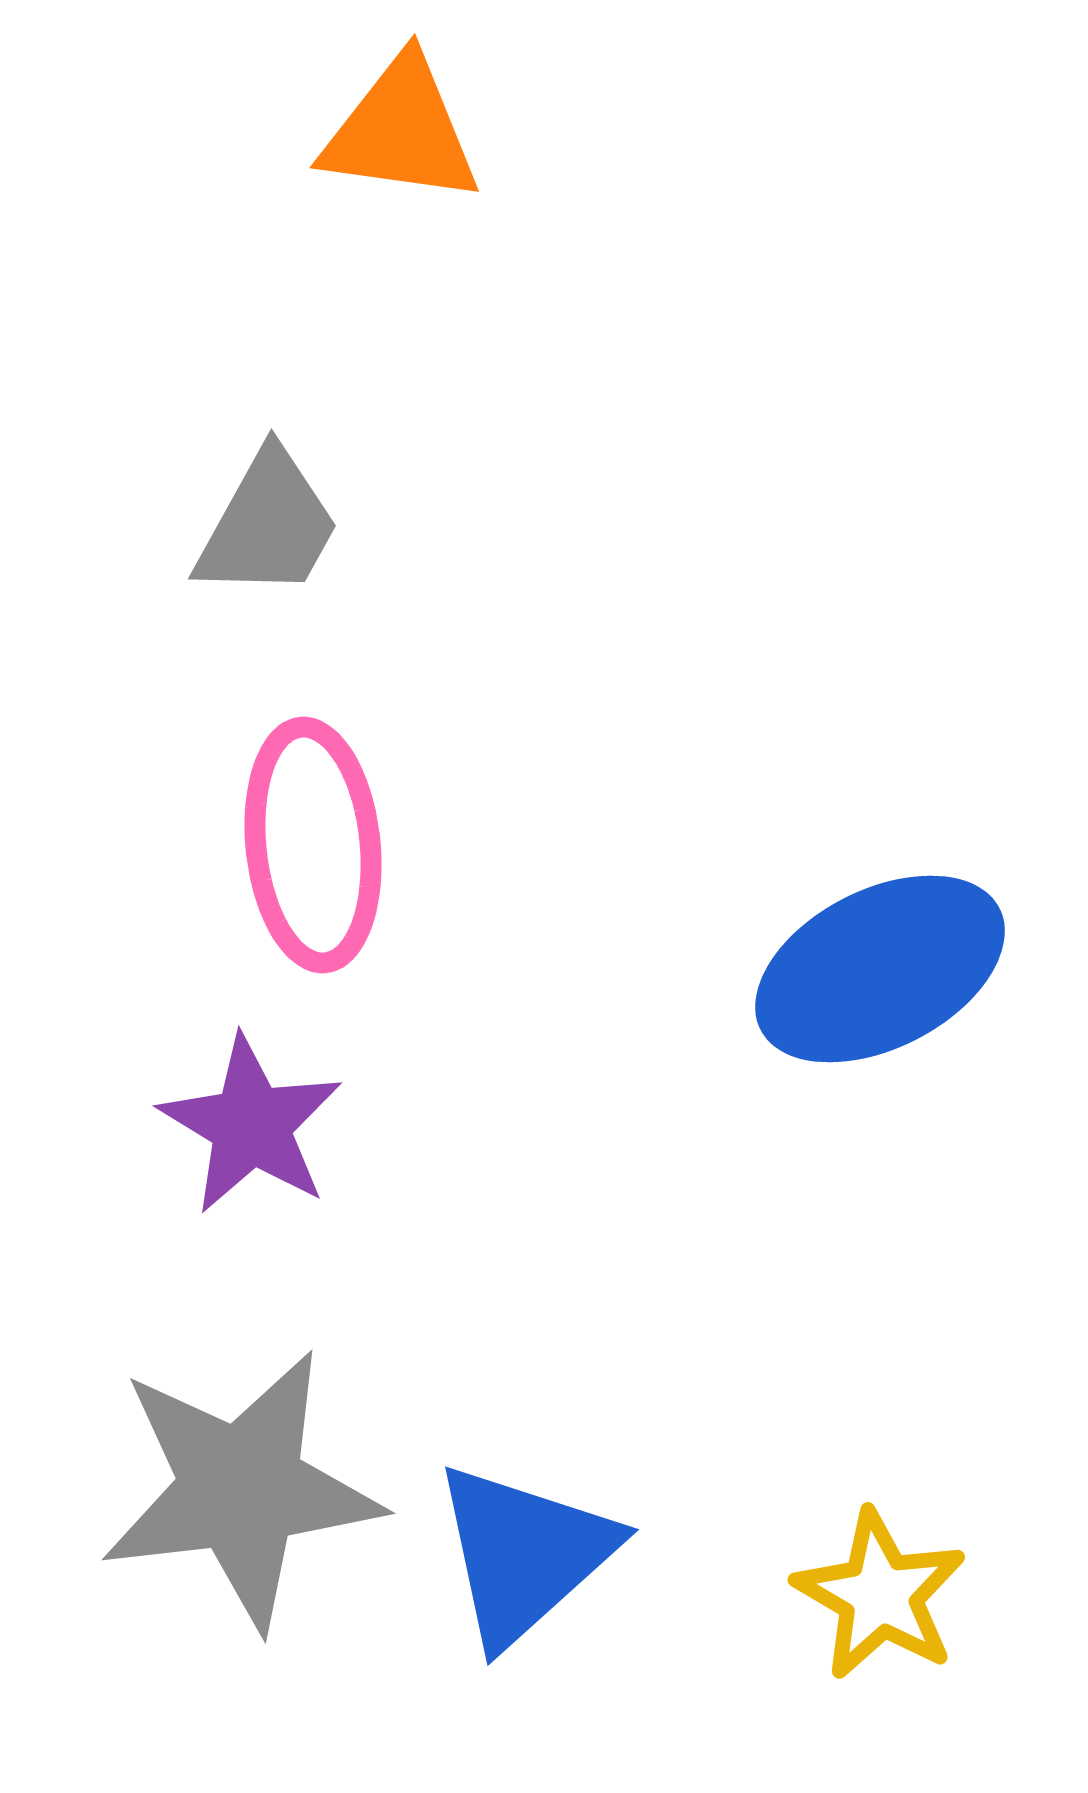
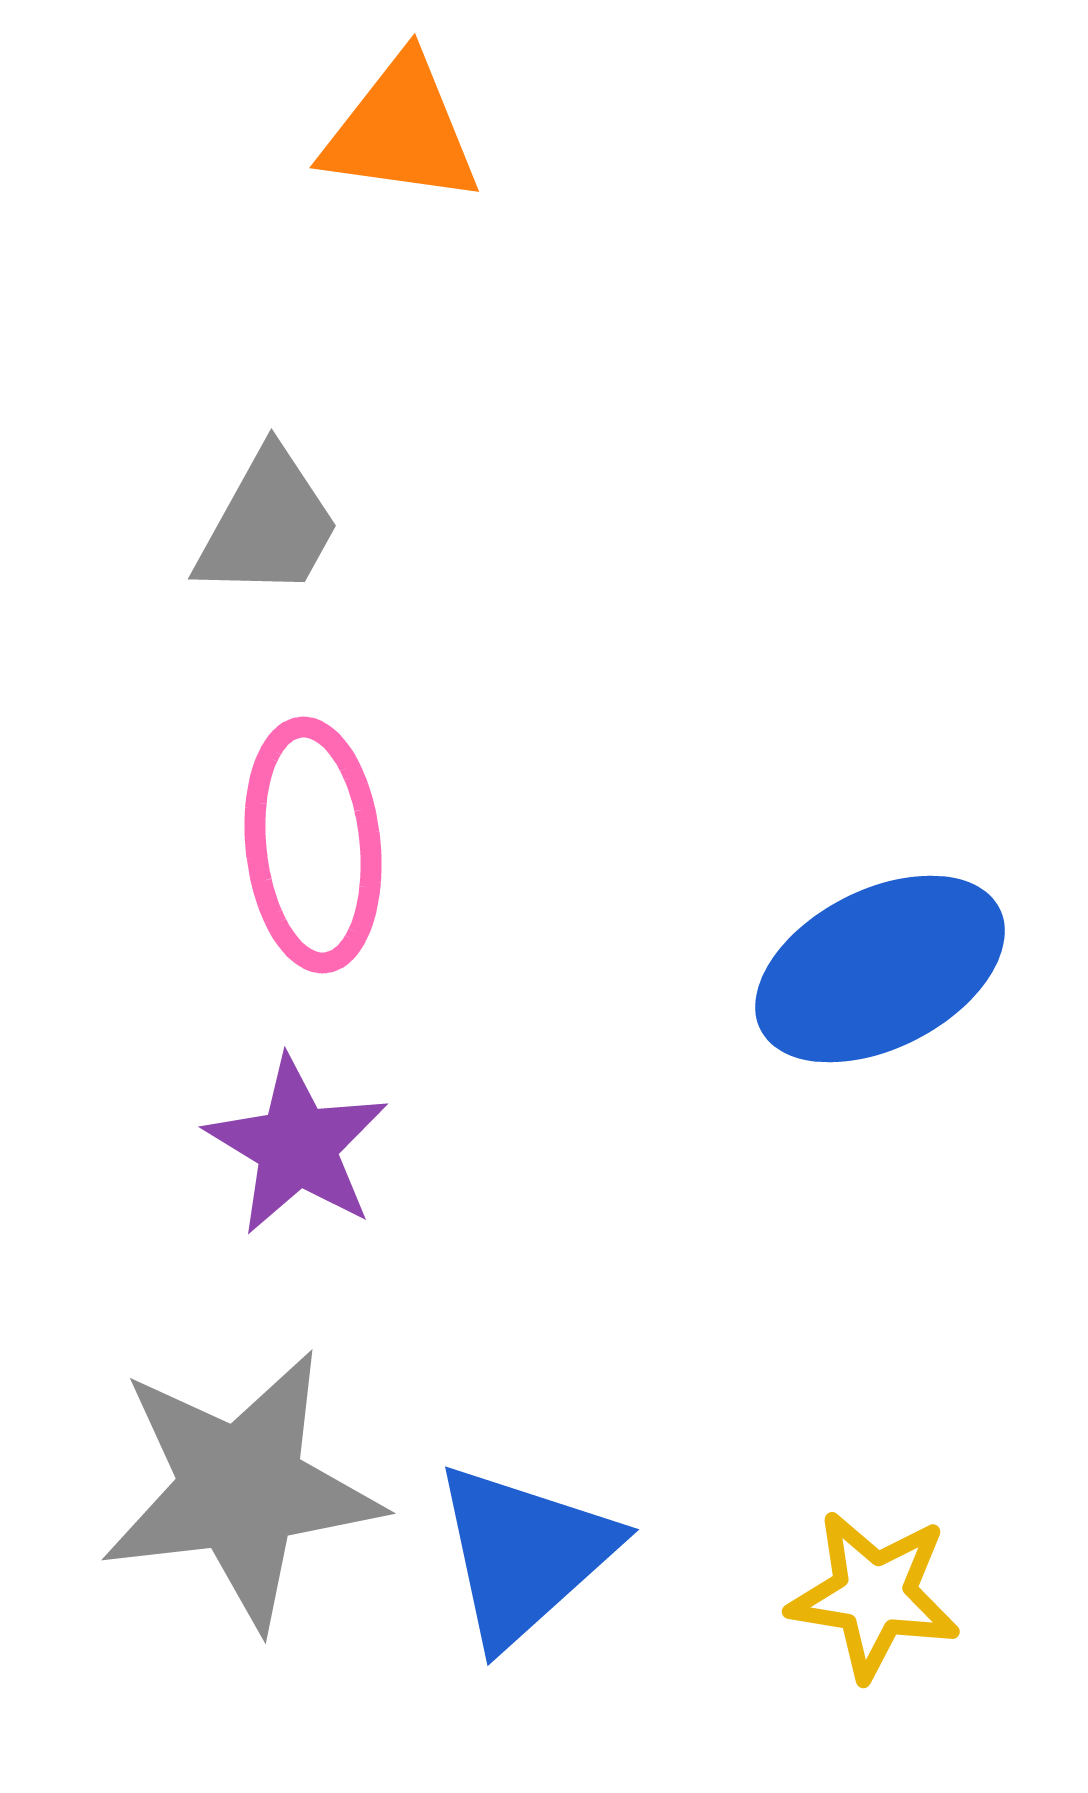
purple star: moved 46 px right, 21 px down
yellow star: moved 6 px left; rotated 21 degrees counterclockwise
